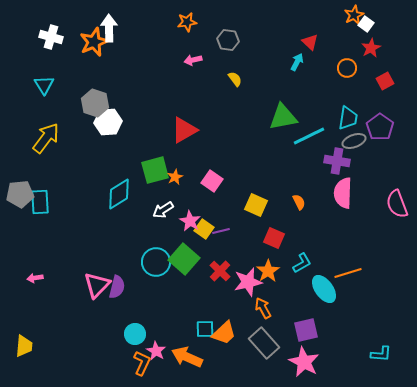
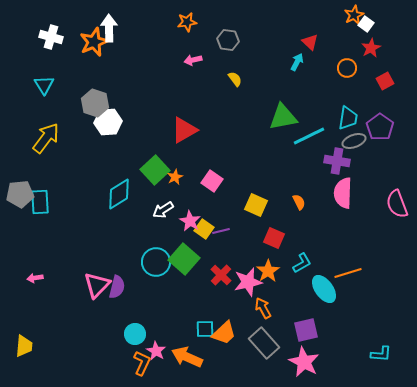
green square at (155, 170): rotated 28 degrees counterclockwise
red cross at (220, 271): moved 1 px right, 4 px down
